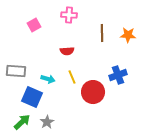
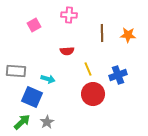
yellow line: moved 16 px right, 8 px up
red circle: moved 2 px down
